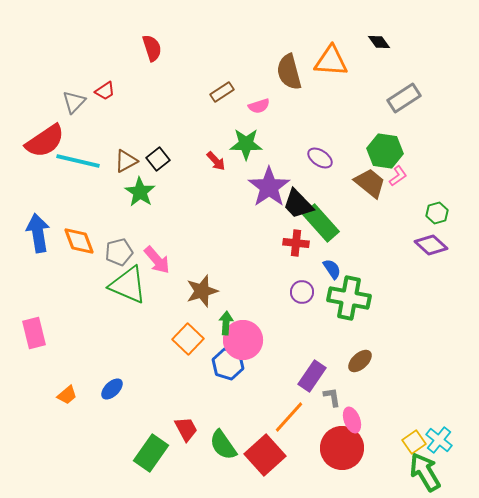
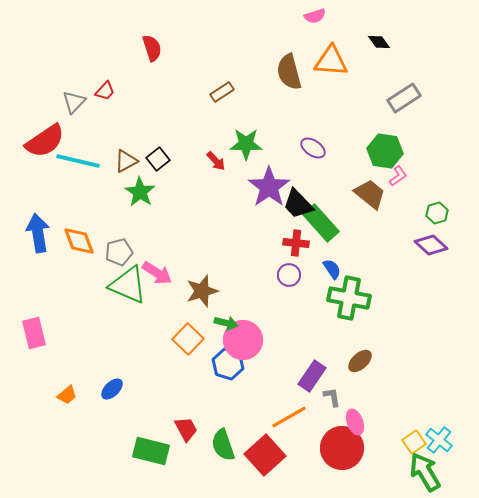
red trapezoid at (105, 91): rotated 15 degrees counterclockwise
pink semicircle at (259, 106): moved 56 px right, 90 px up
purple ellipse at (320, 158): moved 7 px left, 10 px up
brown trapezoid at (370, 183): moved 11 px down
pink arrow at (157, 260): moved 13 px down; rotated 16 degrees counterclockwise
purple circle at (302, 292): moved 13 px left, 17 px up
green arrow at (226, 323): rotated 100 degrees clockwise
orange line at (289, 417): rotated 18 degrees clockwise
pink ellipse at (352, 420): moved 3 px right, 2 px down
green semicircle at (223, 445): rotated 16 degrees clockwise
green rectangle at (151, 453): moved 2 px up; rotated 69 degrees clockwise
